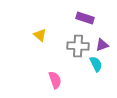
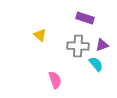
cyan semicircle: rotated 14 degrees counterclockwise
